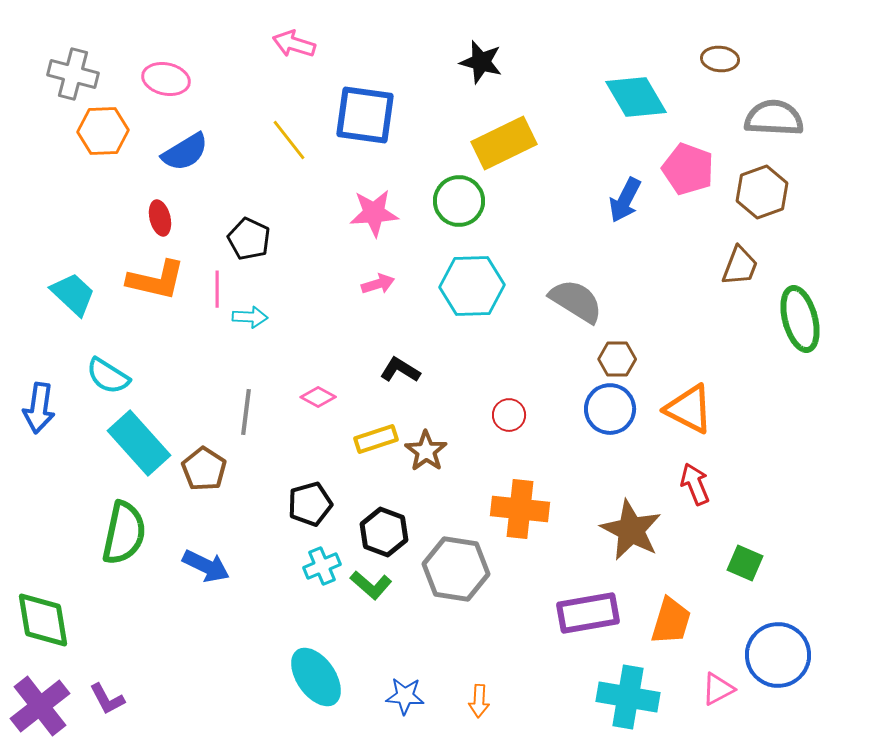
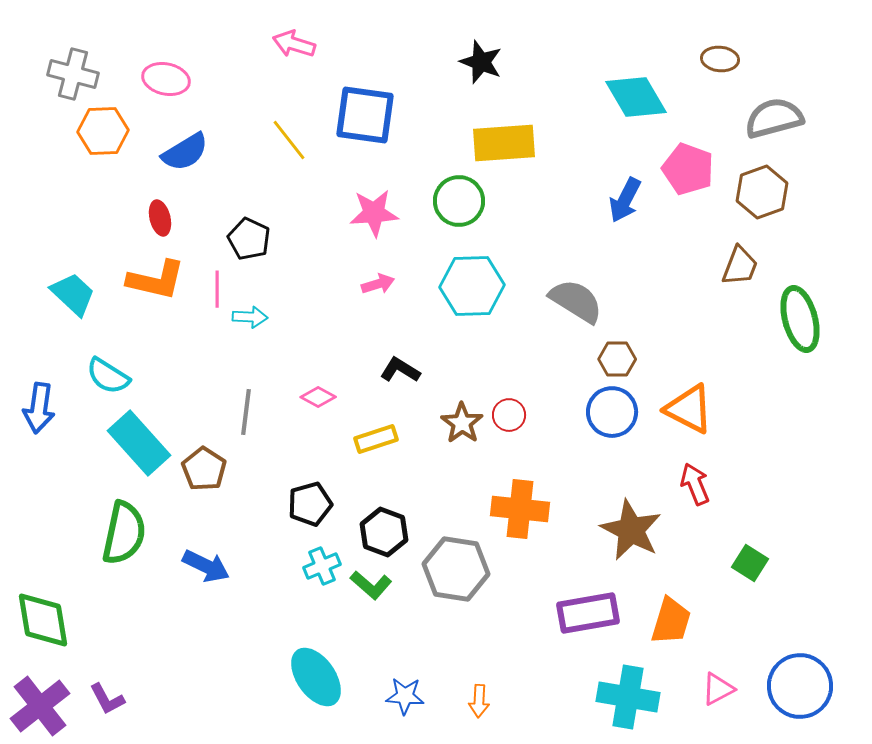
black star at (481, 62): rotated 6 degrees clockwise
gray semicircle at (774, 118): rotated 18 degrees counterclockwise
yellow rectangle at (504, 143): rotated 22 degrees clockwise
blue circle at (610, 409): moved 2 px right, 3 px down
brown star at (426, 451): moved 36 px right, 28 px up
green square at (745, 563): moved 5 px right; rotated 9 degrees clockwise
blue circle at (778, 655): moved 22 px right, 31 px down
